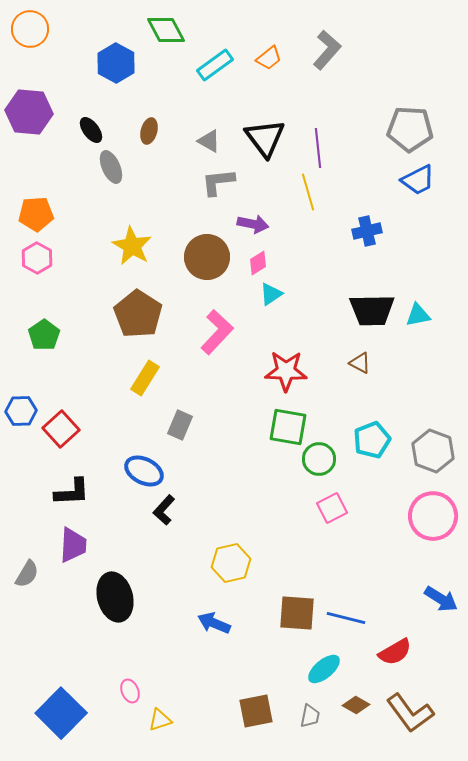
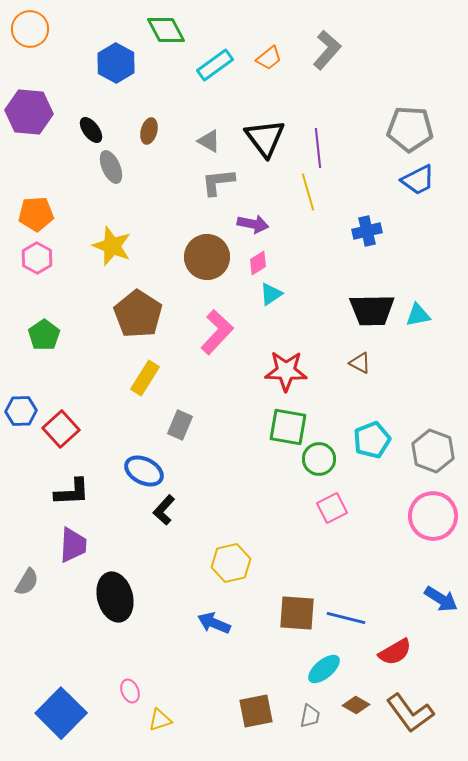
yellow star at (132, 246): moved 20 px left; rotated 9 degrees counterclockwise
gray semicircle at (27, 574): moved 8 px down
